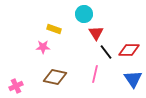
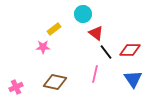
cyan circle: moved 1 px left
yellow rectangle: rotated 56 degrees counterclockwise
red triangle: rotated 21 degrees counterclockwise
red diamond: moved 1 px right
brown diamond: moved 5 px down
pink cross: moved 1 px down
